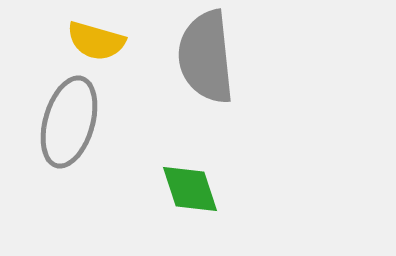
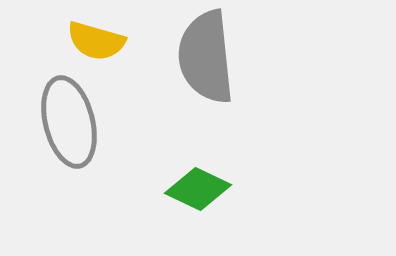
gray ellipse: rotated 30 degrees counterclockwise
green diamond: moved 8 px right; rotated 46 degrees counterclockwise
